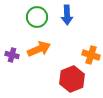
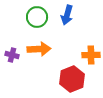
blue arrow: rotated 18 degrees clockwise
orange arrow: rotated 20 degrees clockwise
orange cross: rotated 18 degrees counterclockwise
